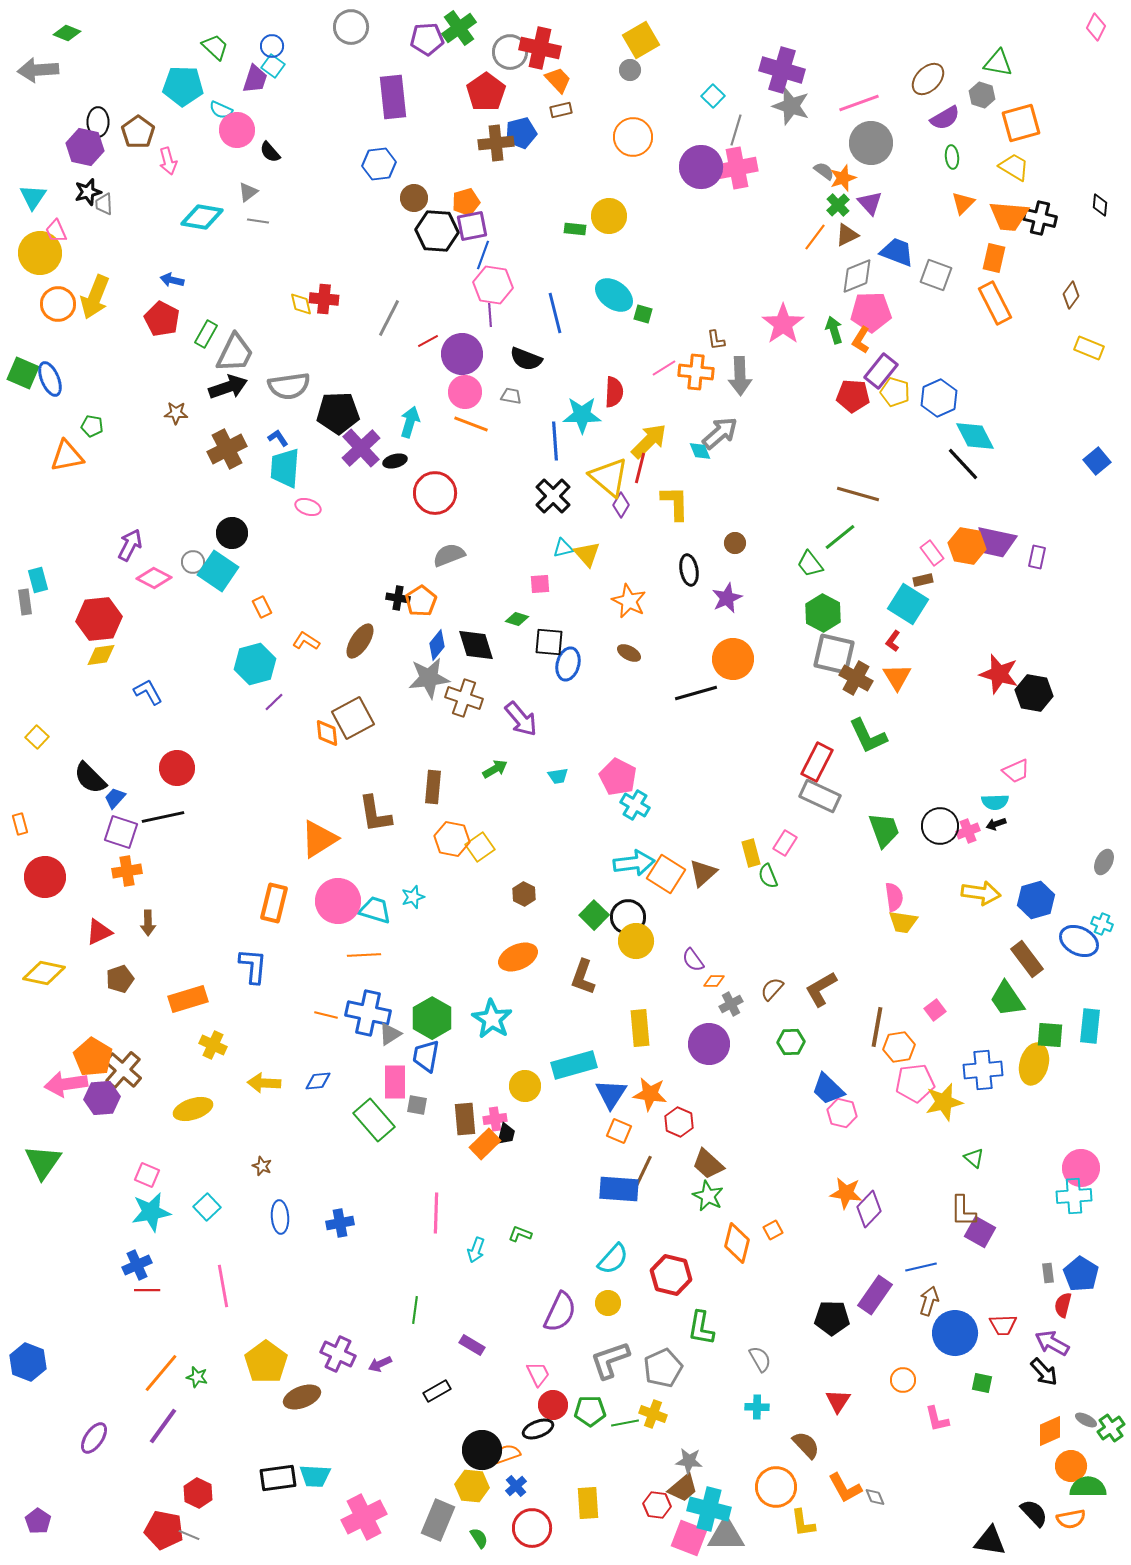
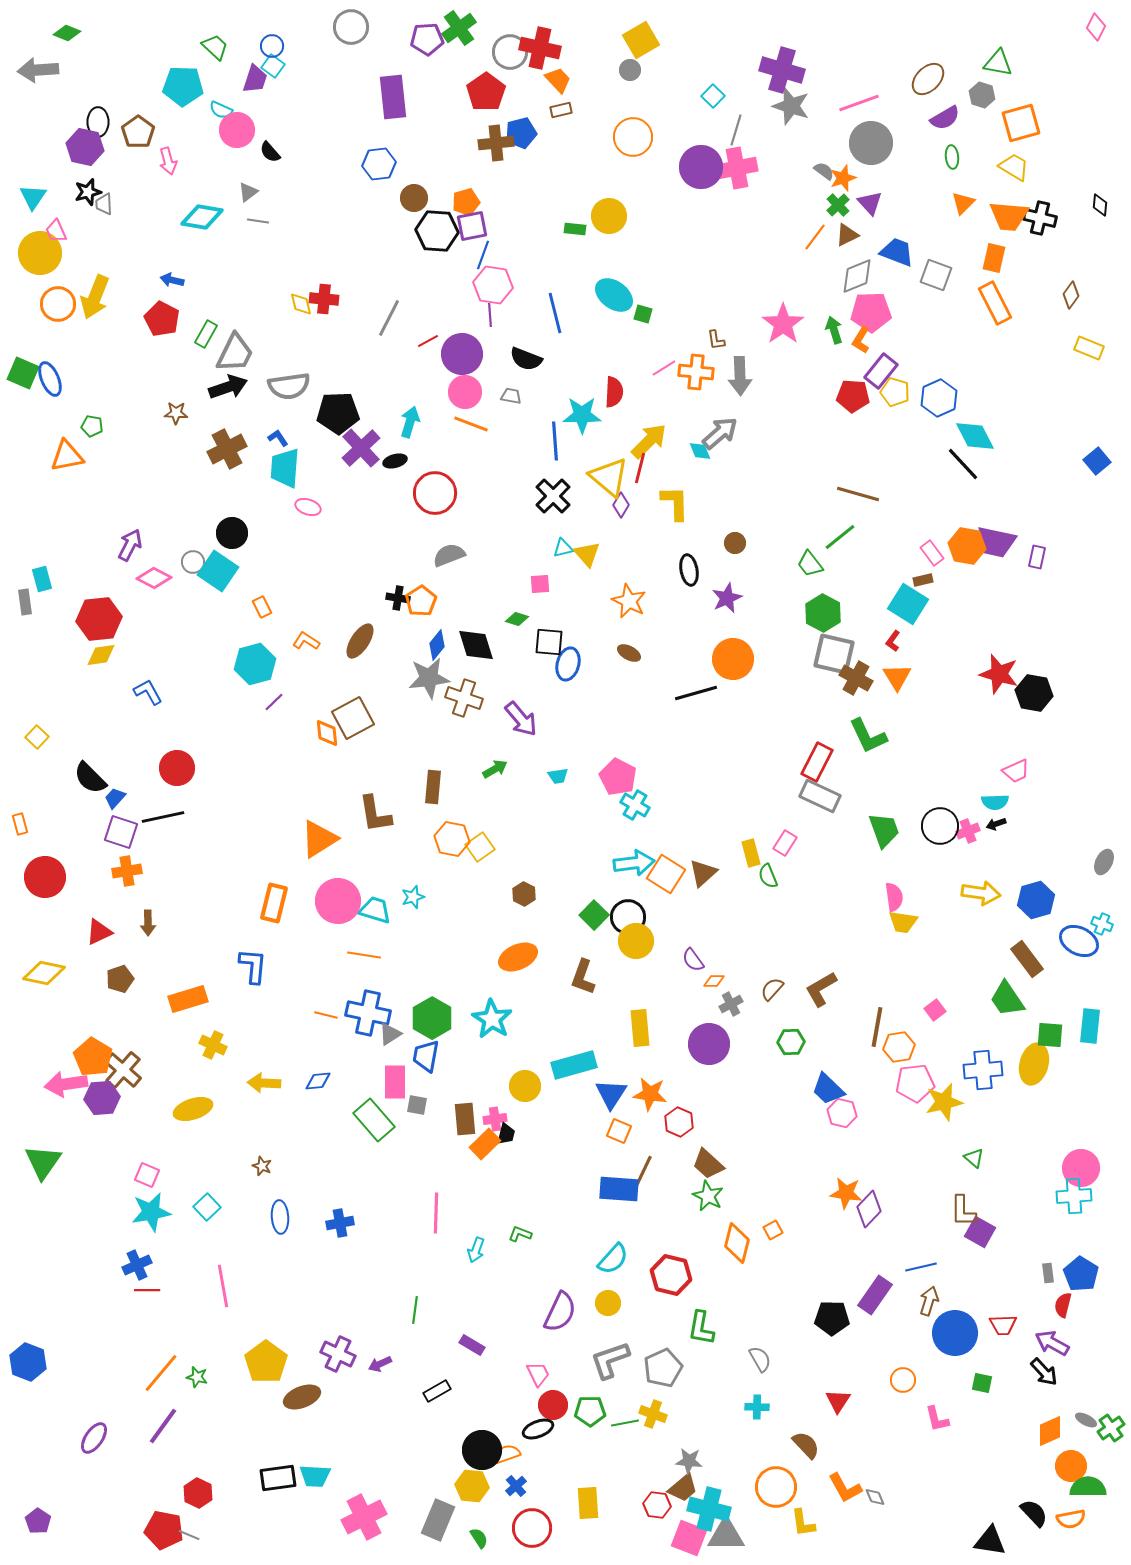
cyan rectangle at (38, 580): moved 4 px right, 1 px up
orange line at (364, 955): rotated 12 degrees clockwise
